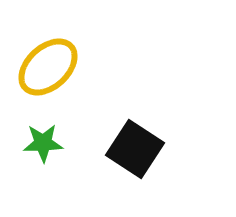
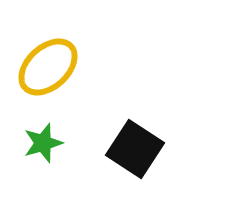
green star: rotated 15 degrees counterclockwise
